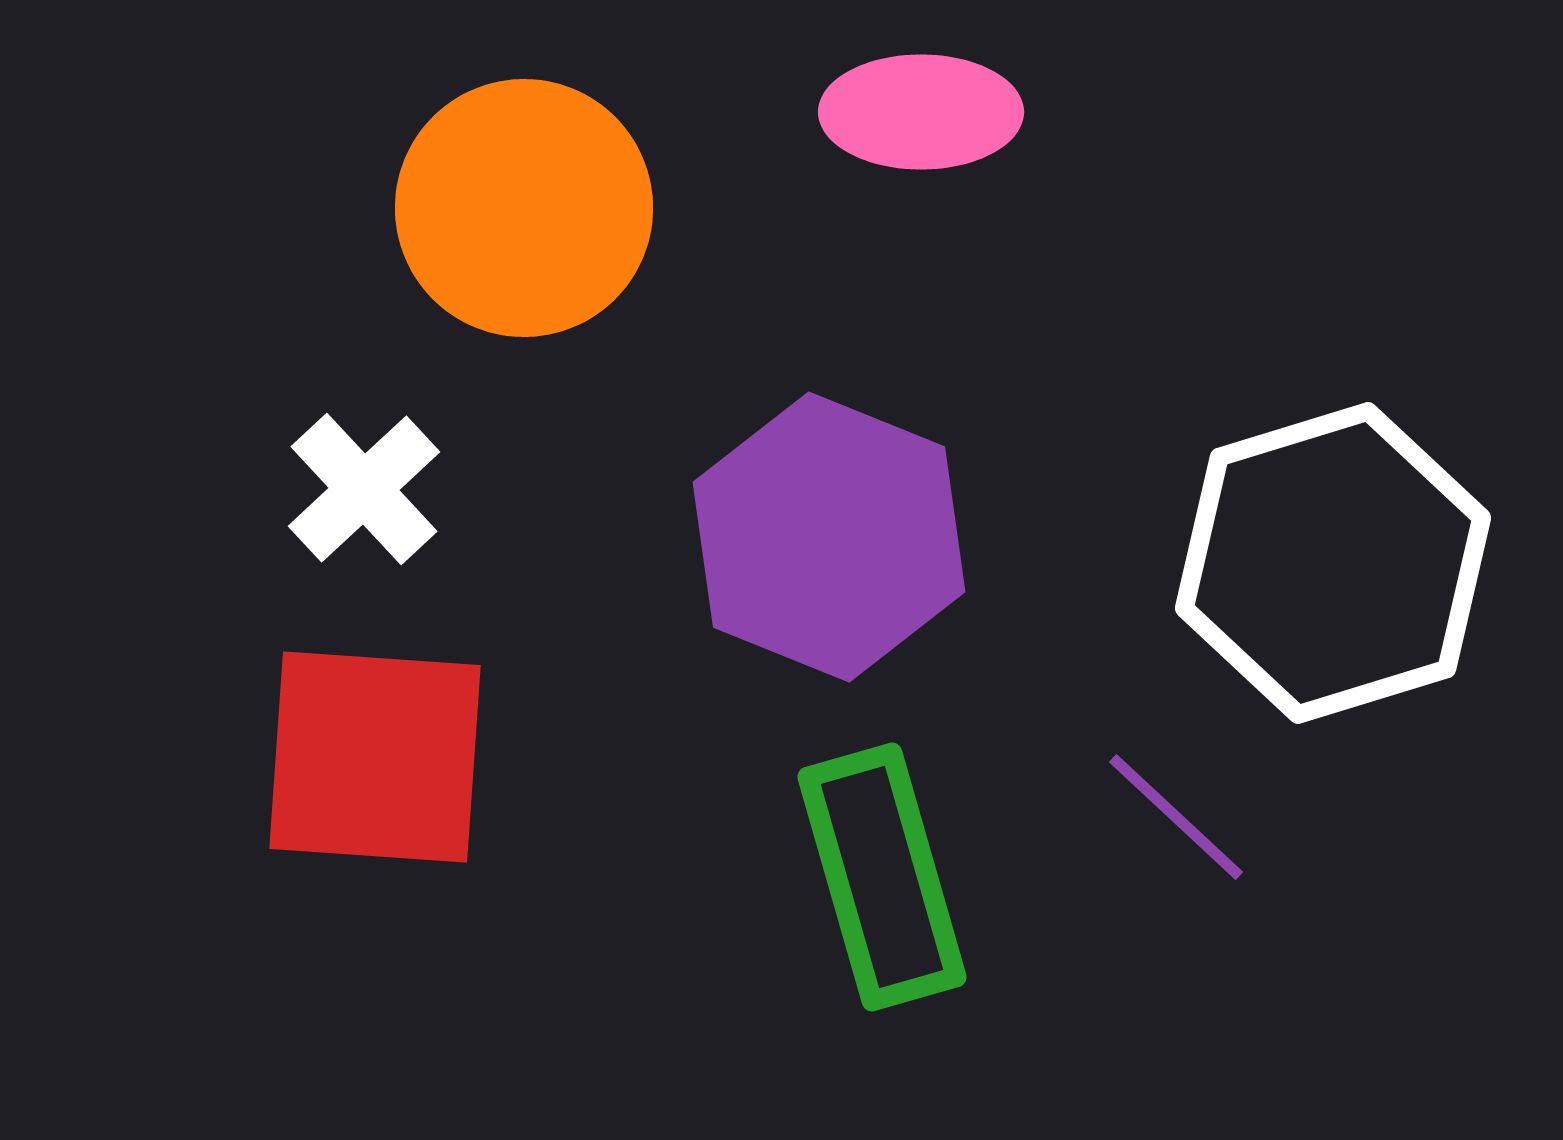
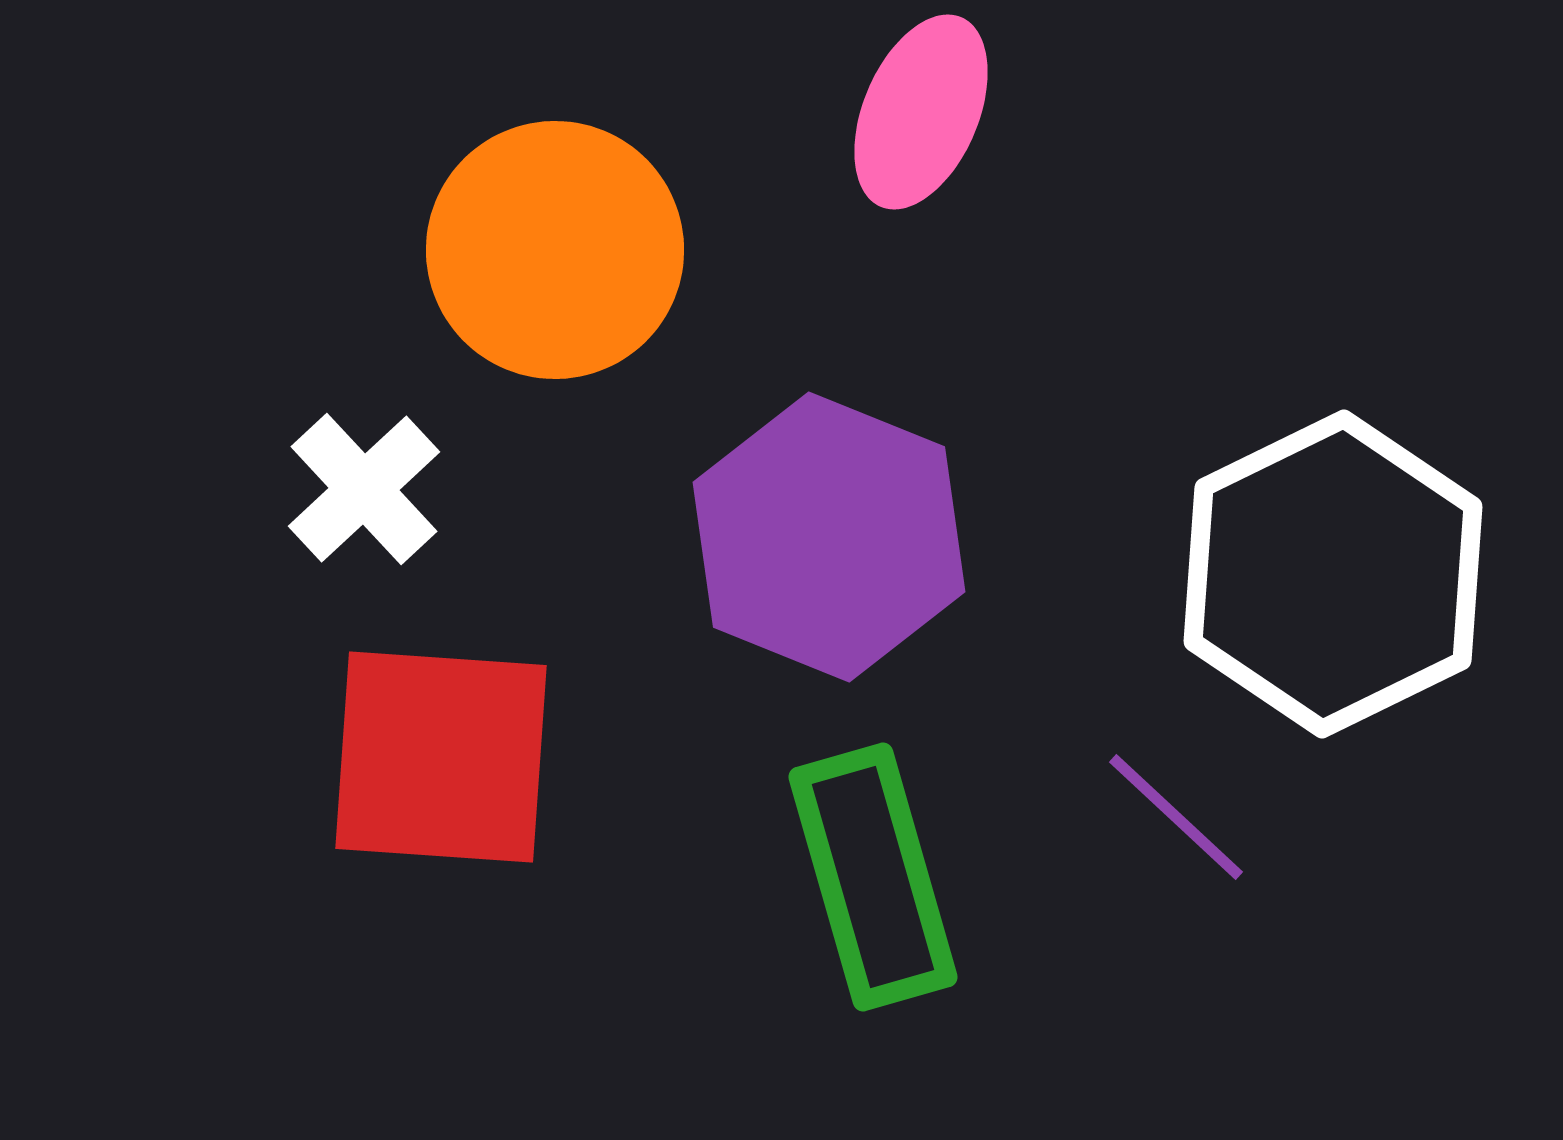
pink ellipse: rotated 67 degrees counterclockwise
orange circle: moved 31 px right, 42 px down
white hexagon: moved 11 px down; rotated 9 degrees counterclockwise
red square: moved 66 px right
green rectangle: moved 9 px left
